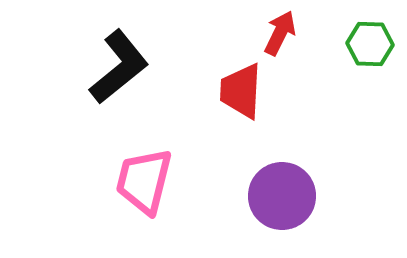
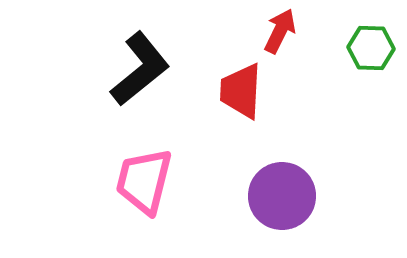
red arrow: moved 2 px up
green hexagon: moved 1 px right, 4 px down
black L-shape: moved 21 px right, 2 px down
